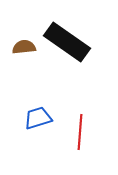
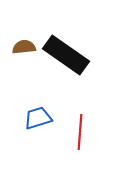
black rectangle: moved 1 px left, 13 px down
